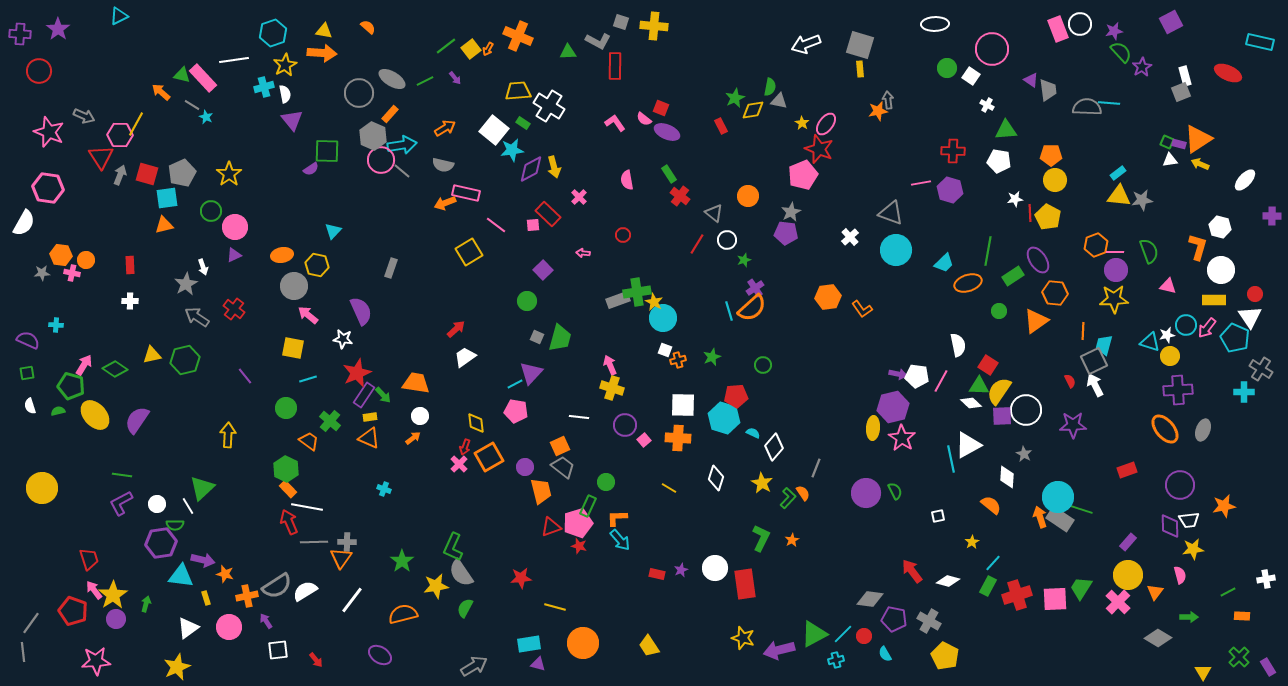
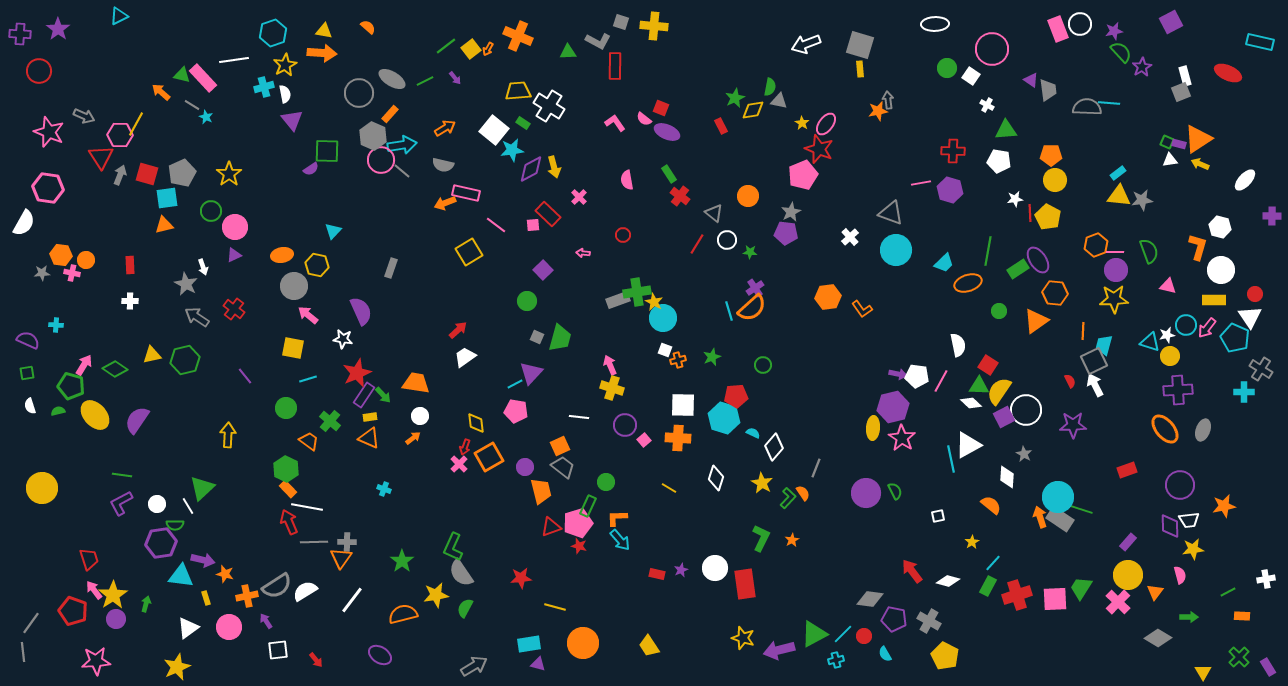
green star at (744, 260): moved 6 px right, 8 px up; rotated 24 degrees clockwise
green rectangle at (1013, 276): moved 5 px right, 7 px up
gray star at (186, 284): rotated 15 degrees counterclockwise
red arrow at (456, 329): moved 2 px right, 1 px down
purple square at (1002, 416): moved 2 px right, 1 px down; rotated 25 degrees counterclockwise
yellow star at (436, 586): moved 9 px down
